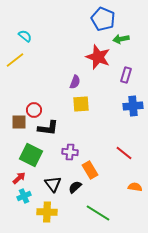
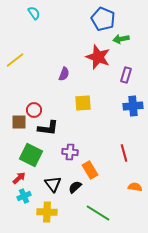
cyan semicircle: moved 9 px right, 23 px up; rotated 16 degrees clockwise
purple semicircle: moved 11 px left, 8 px up
yellow square: moved 2 px right, 1 px up
red line: rotated 36 degrees clockwise
